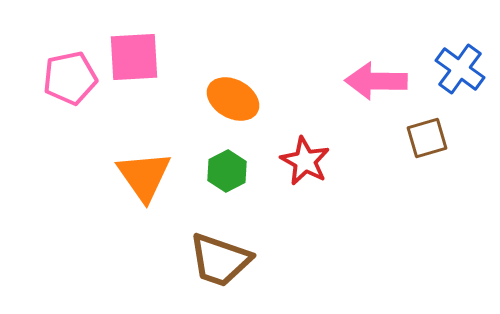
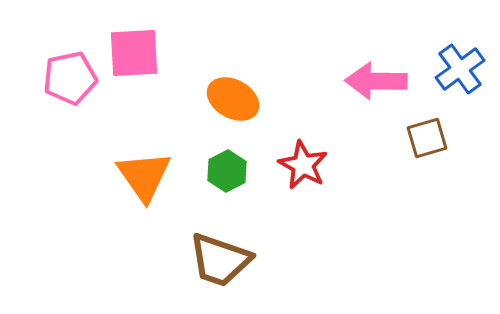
pink square: moved 4 px up
blue cross: rotated 18 degrees clockwise
red star: moved 2 px left, 4 px down
